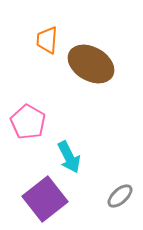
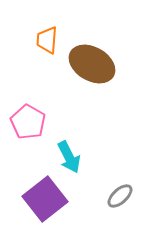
brown ellipse: moved 1 px right
